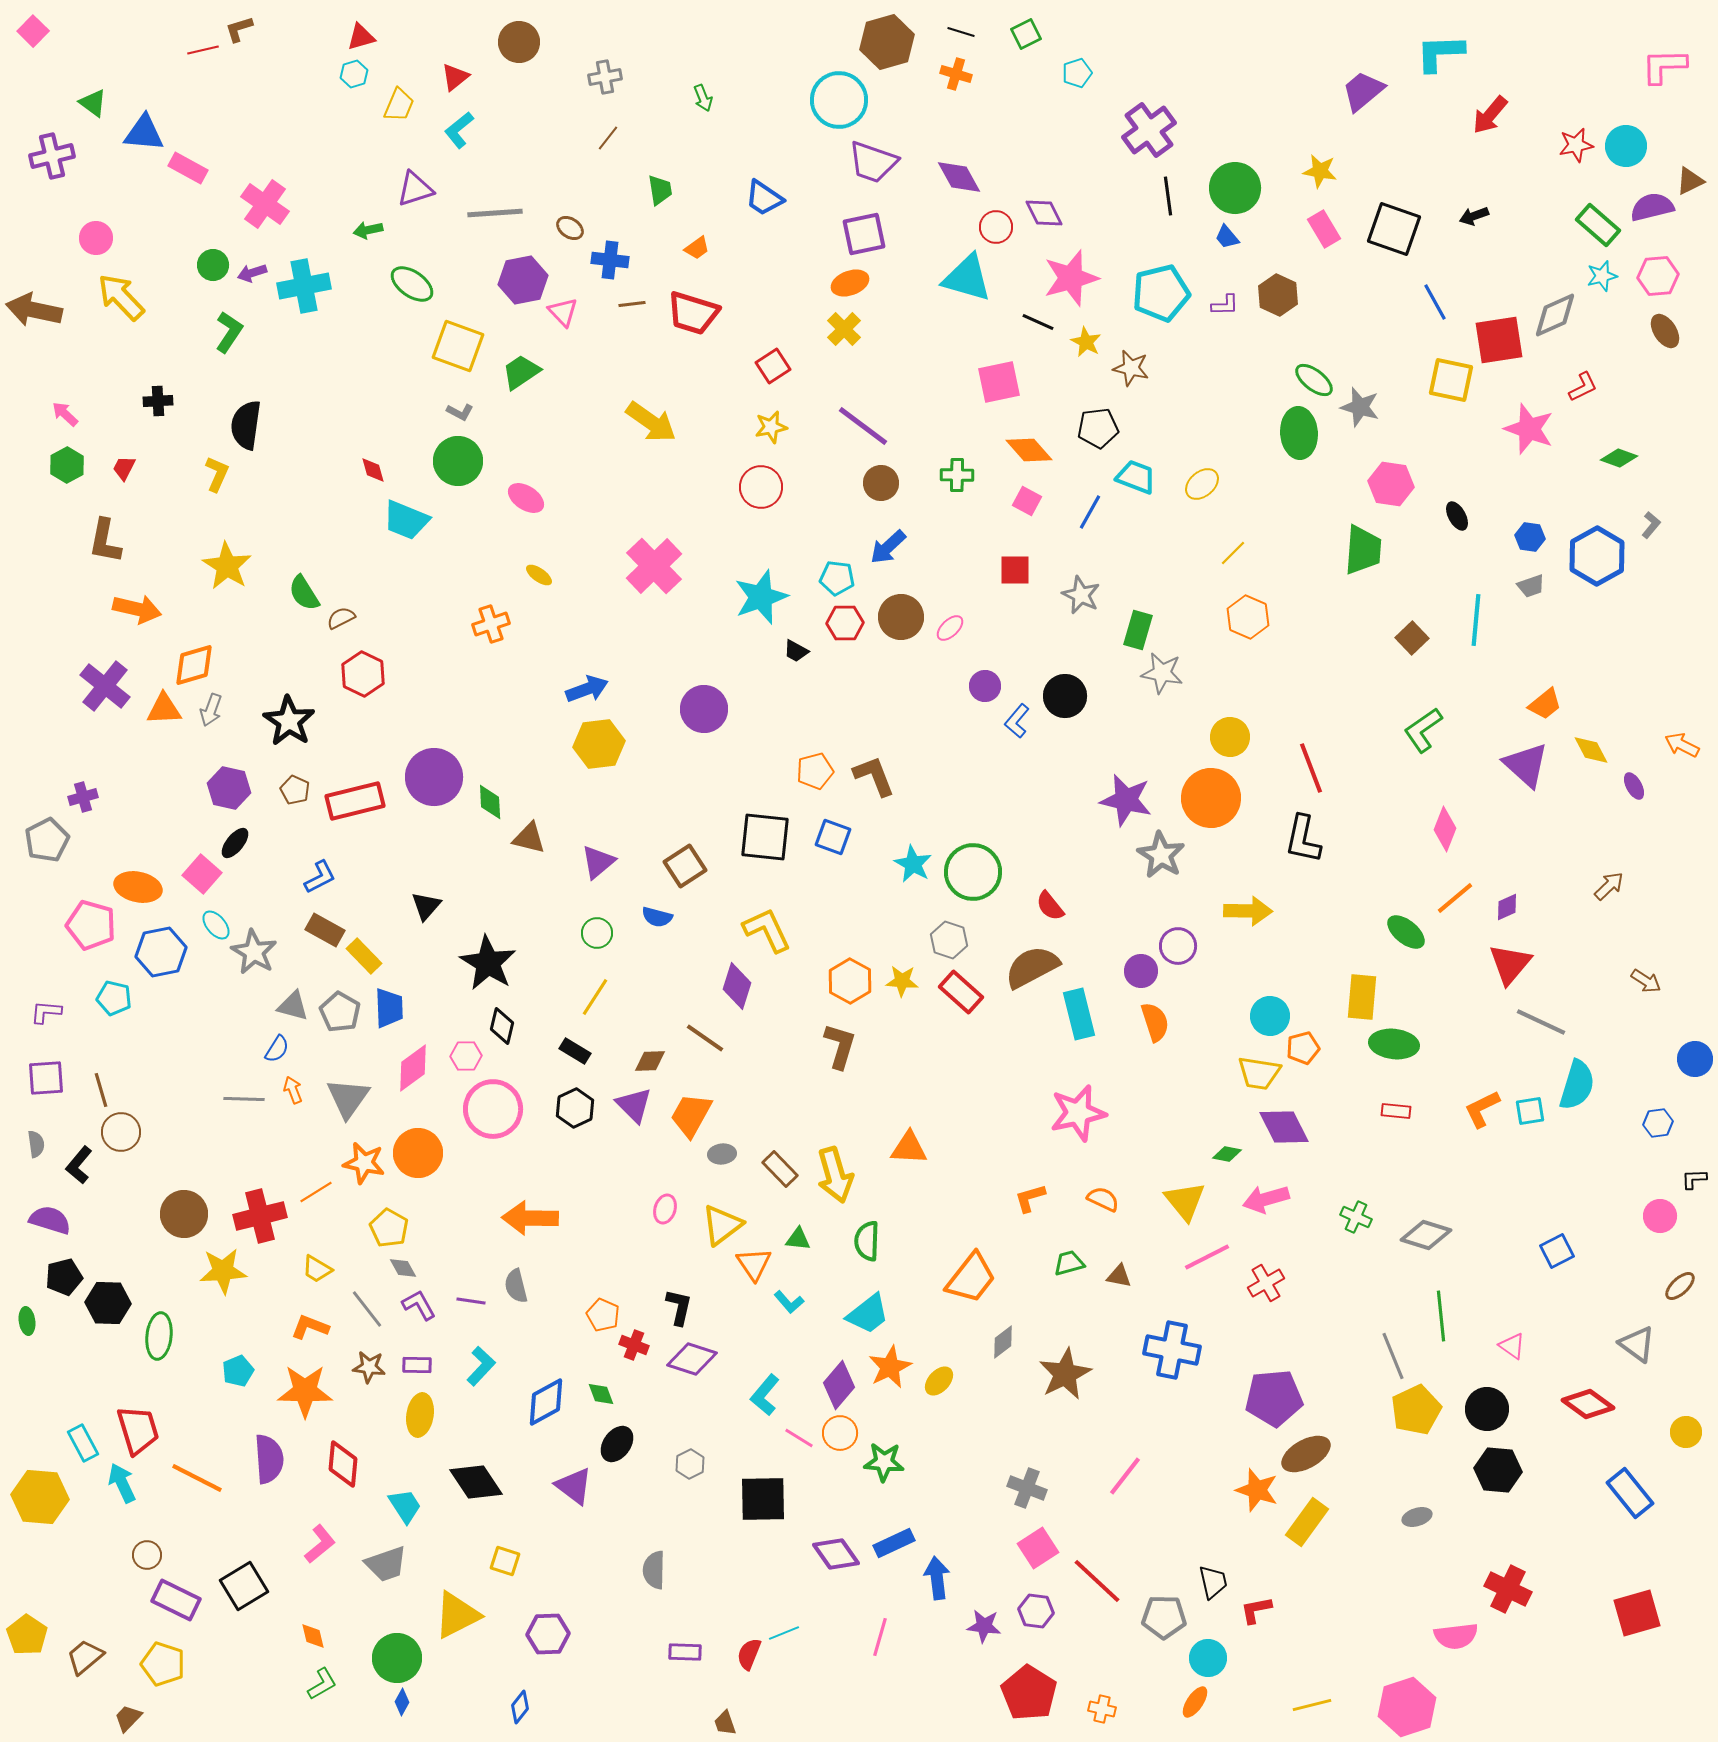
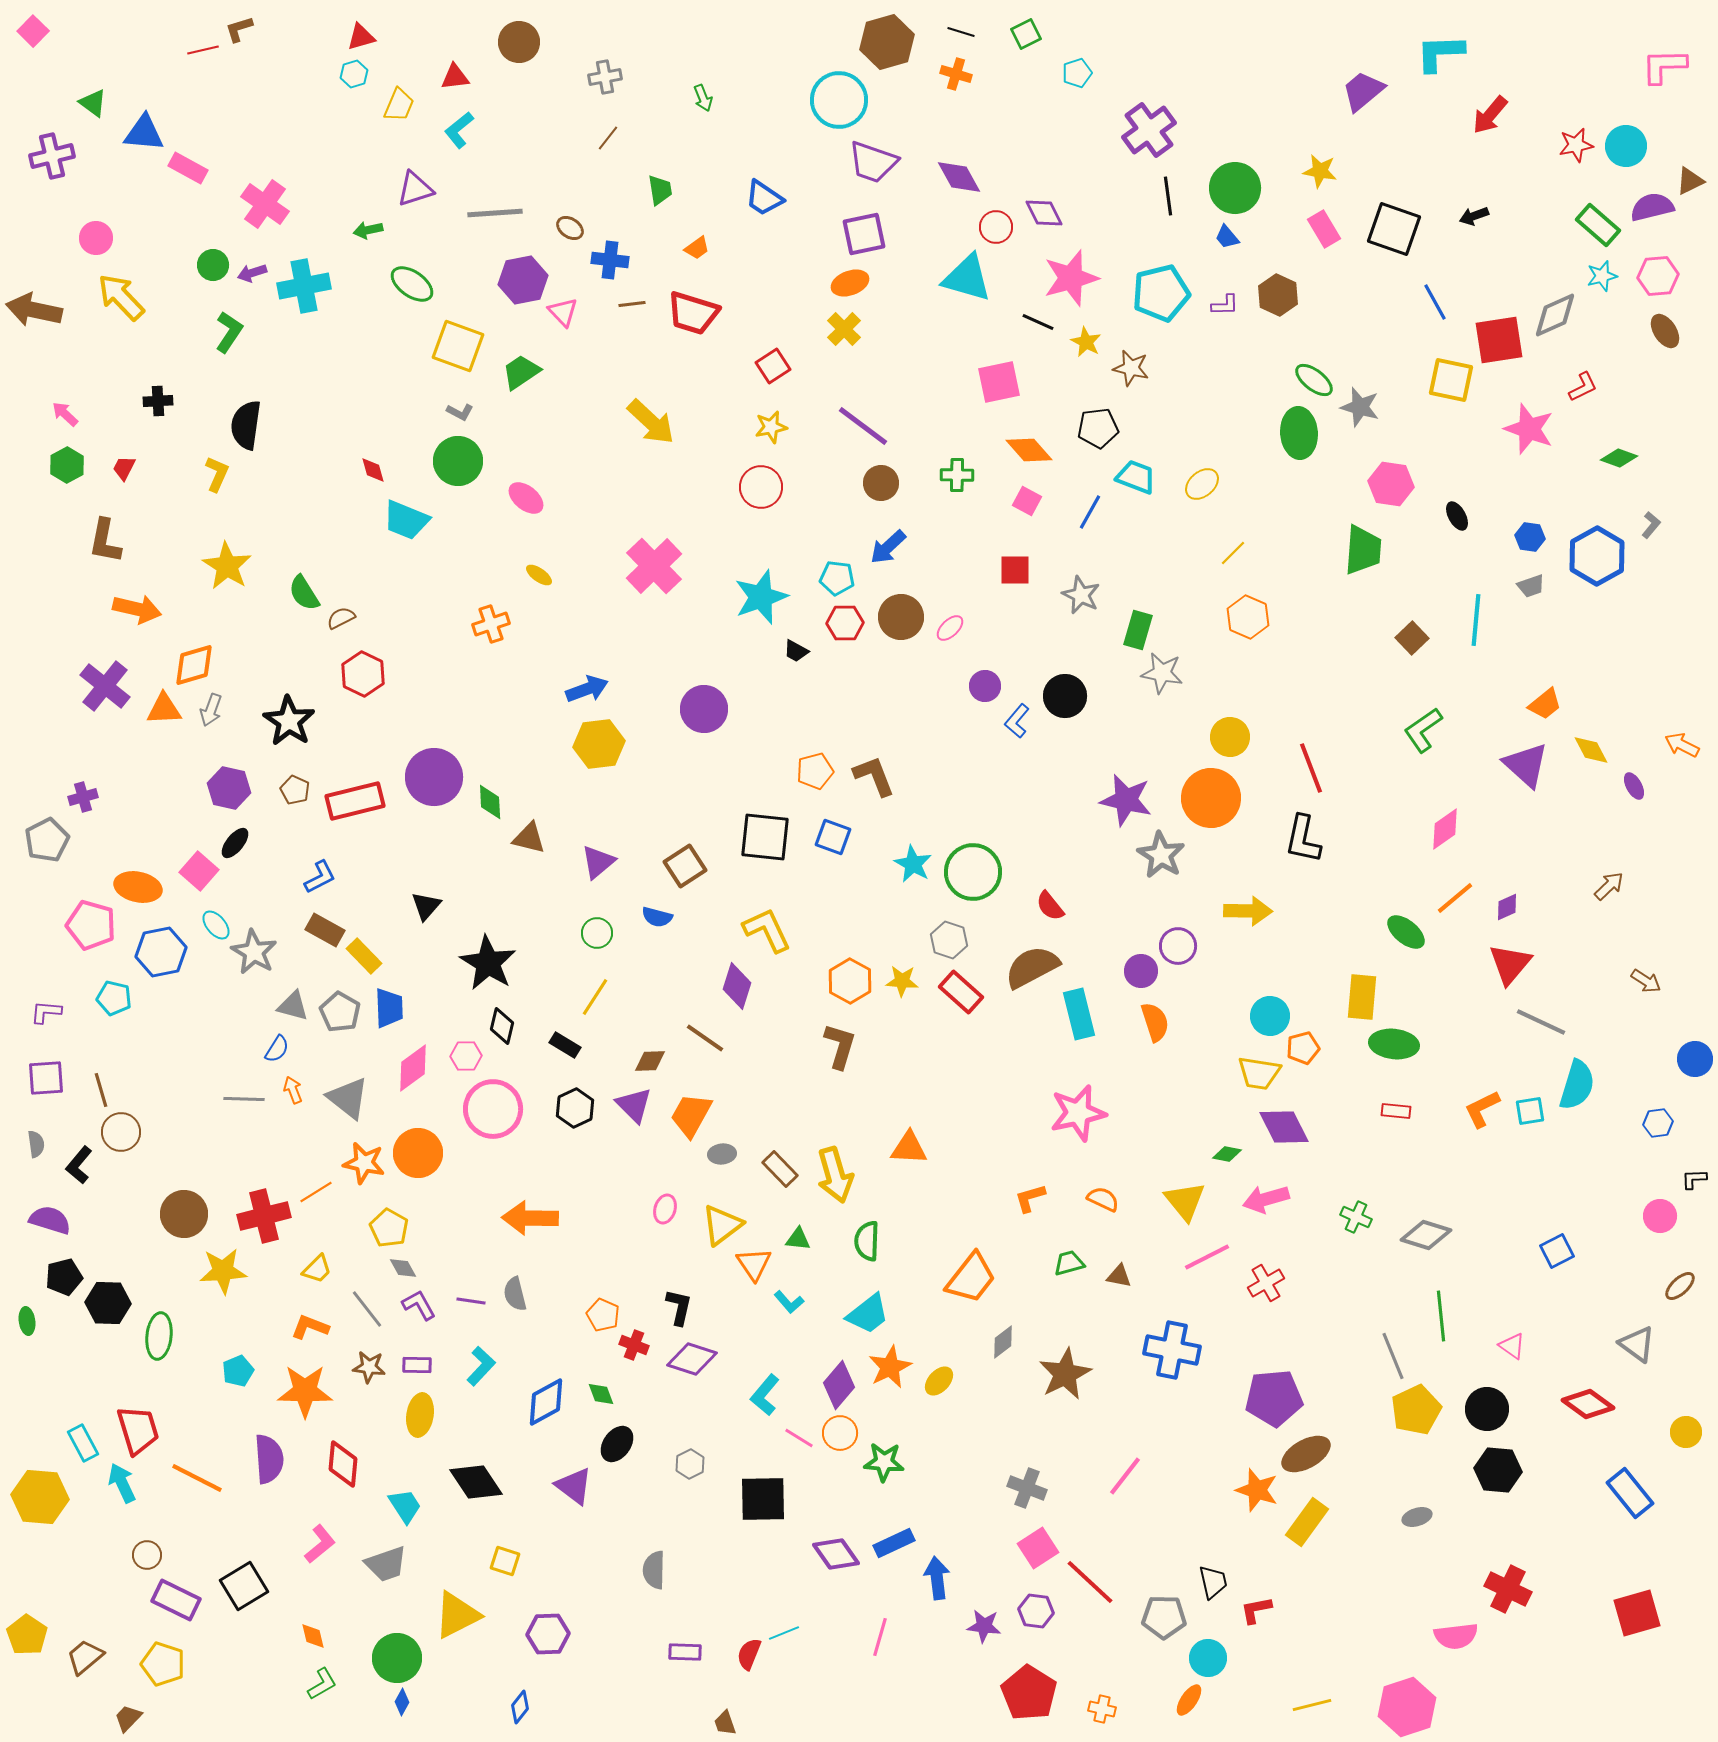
red triangle at (455, 77): rotated 32 degrees clockwise
yellow arrow at (651, 422): rotated 8 degrees clockwise
pink ellipse at (526, 498): rotated 6 degrees clockwise
pink diamond at (1445, 829): rotated 33 degrees clockwise
pink square at (202, 874): moved 3 px left, 3 px up
black rectangle at (575, 1051): moved 10 px left, 6 px up
gray triangle at (348, 1098): rotated 27 degrees counterclockwise
red cross at (260, 1216): moved 4 px right
yellow trapezoid at (317, 1269): rotated 76 degrees counterclockwise
gray semicircle at (516, 1286): moved 1 px left, 8 px down
red line at (1097, 1581): moved 7 px left, 1 px down
orange ellipse at (1195, 1702): moved 6 px left, 2 px up
